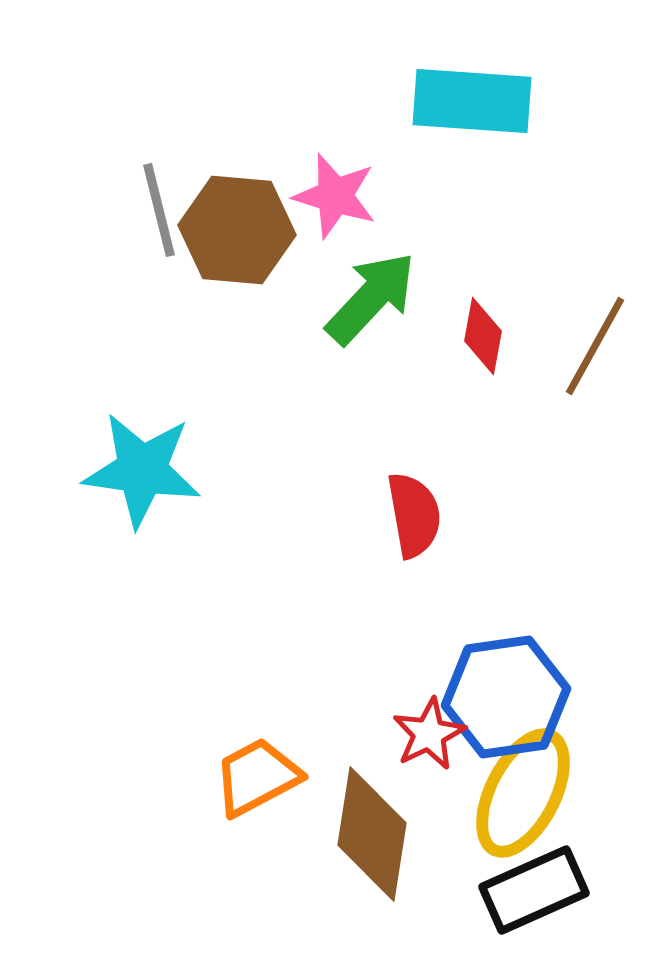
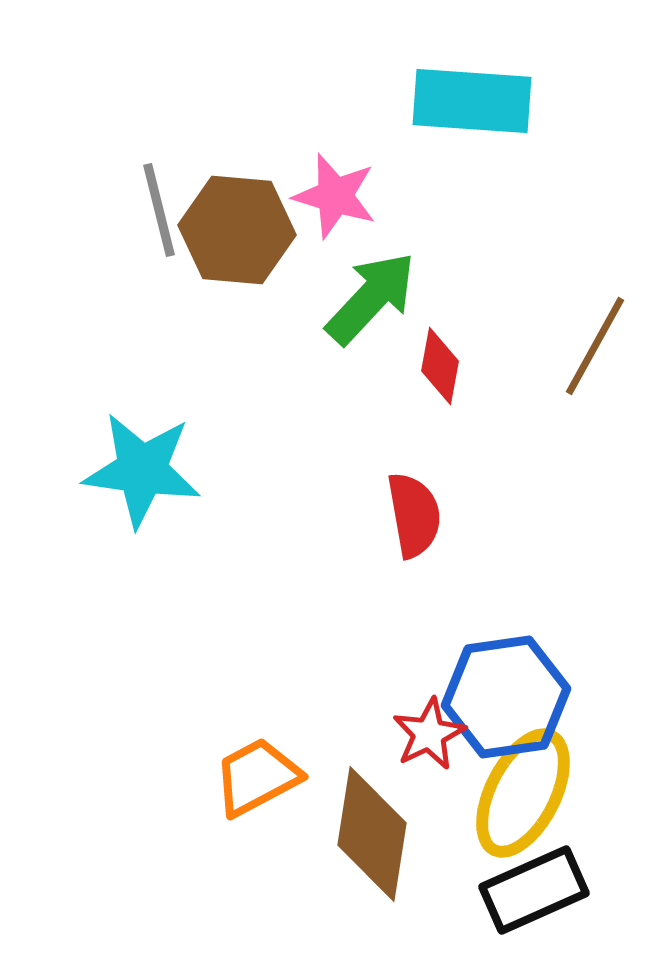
red diamond: moved 43 px left, 30 px down
